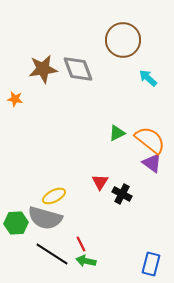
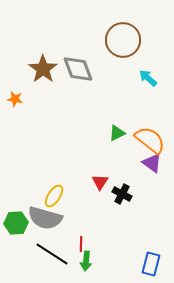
brown star: rotated 28 degrees counterclockwise
yellow ellipse: rotated 30 degrees counterclockwise
red line: rotated 28 degrees clockwise
green arrow: rotated 96 degrees counterclockwise
